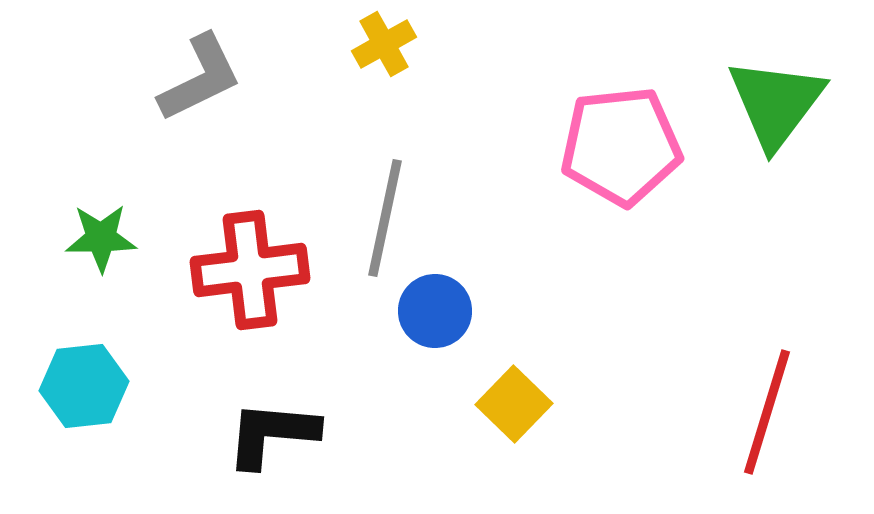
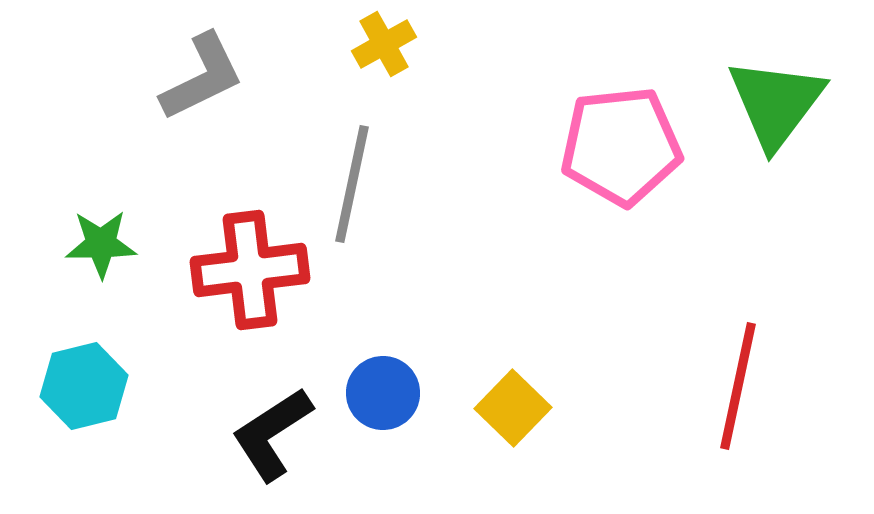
gray L-shape: moved 2 px right, 1 px up
gray line: moved 33 px left, 34 px up
green star: moved 6 px down
blue circle: moved 52 px left, 82 px down
cyan hexagon: rotated 8 degrees counterclockwise
yellow square: moved 1 px left, 4 px down
red line: moved 29 px left, 26 px up; rotated 5 degrees counterclockwise
black L-shape: rotated 38 degrees counterclockwise
